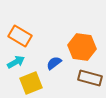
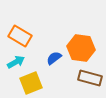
orange hexagon: moved 1 px left, 1 px down
blue semicircle: moved 5 px up
